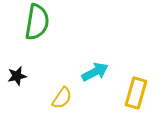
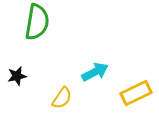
yellow rectangle: rotated 48 degrees clockwise
